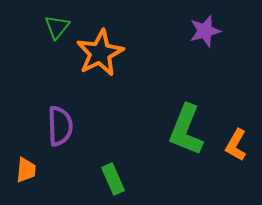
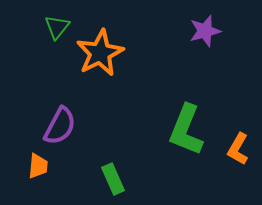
purple semicircle: rotated 30 degrees clockwise
orange L-shape: moved 2 px right, 4 px down
orange trapezoid: moved 12 px right, 4 px up
